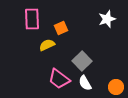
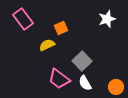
pink rectangle: moved 9 px left; rotated 35 degrees counterclockwise
